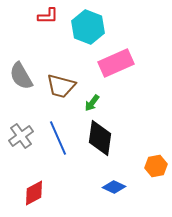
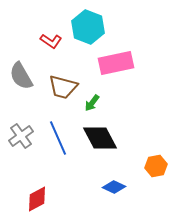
red L-shape: moved 3 px right, 25 px down; rotated 35 degrees clockwise
pink rectangle: rotated 12 degrees clockwise
brown trapezoid: moved 2 px right, 1 px down
black diamond: rotated 36 degrees counterclockwise
red diamond: moved 3 px right, 6 px down
